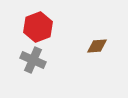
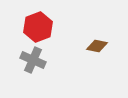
brown diamond: rotated 15 degrees clockwise
